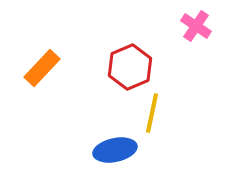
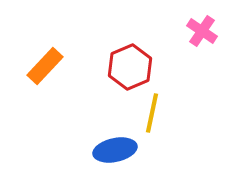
pink cross: moved 6 px right, 5 px down
orange rectangle: moved 3 px right, 2 px up
